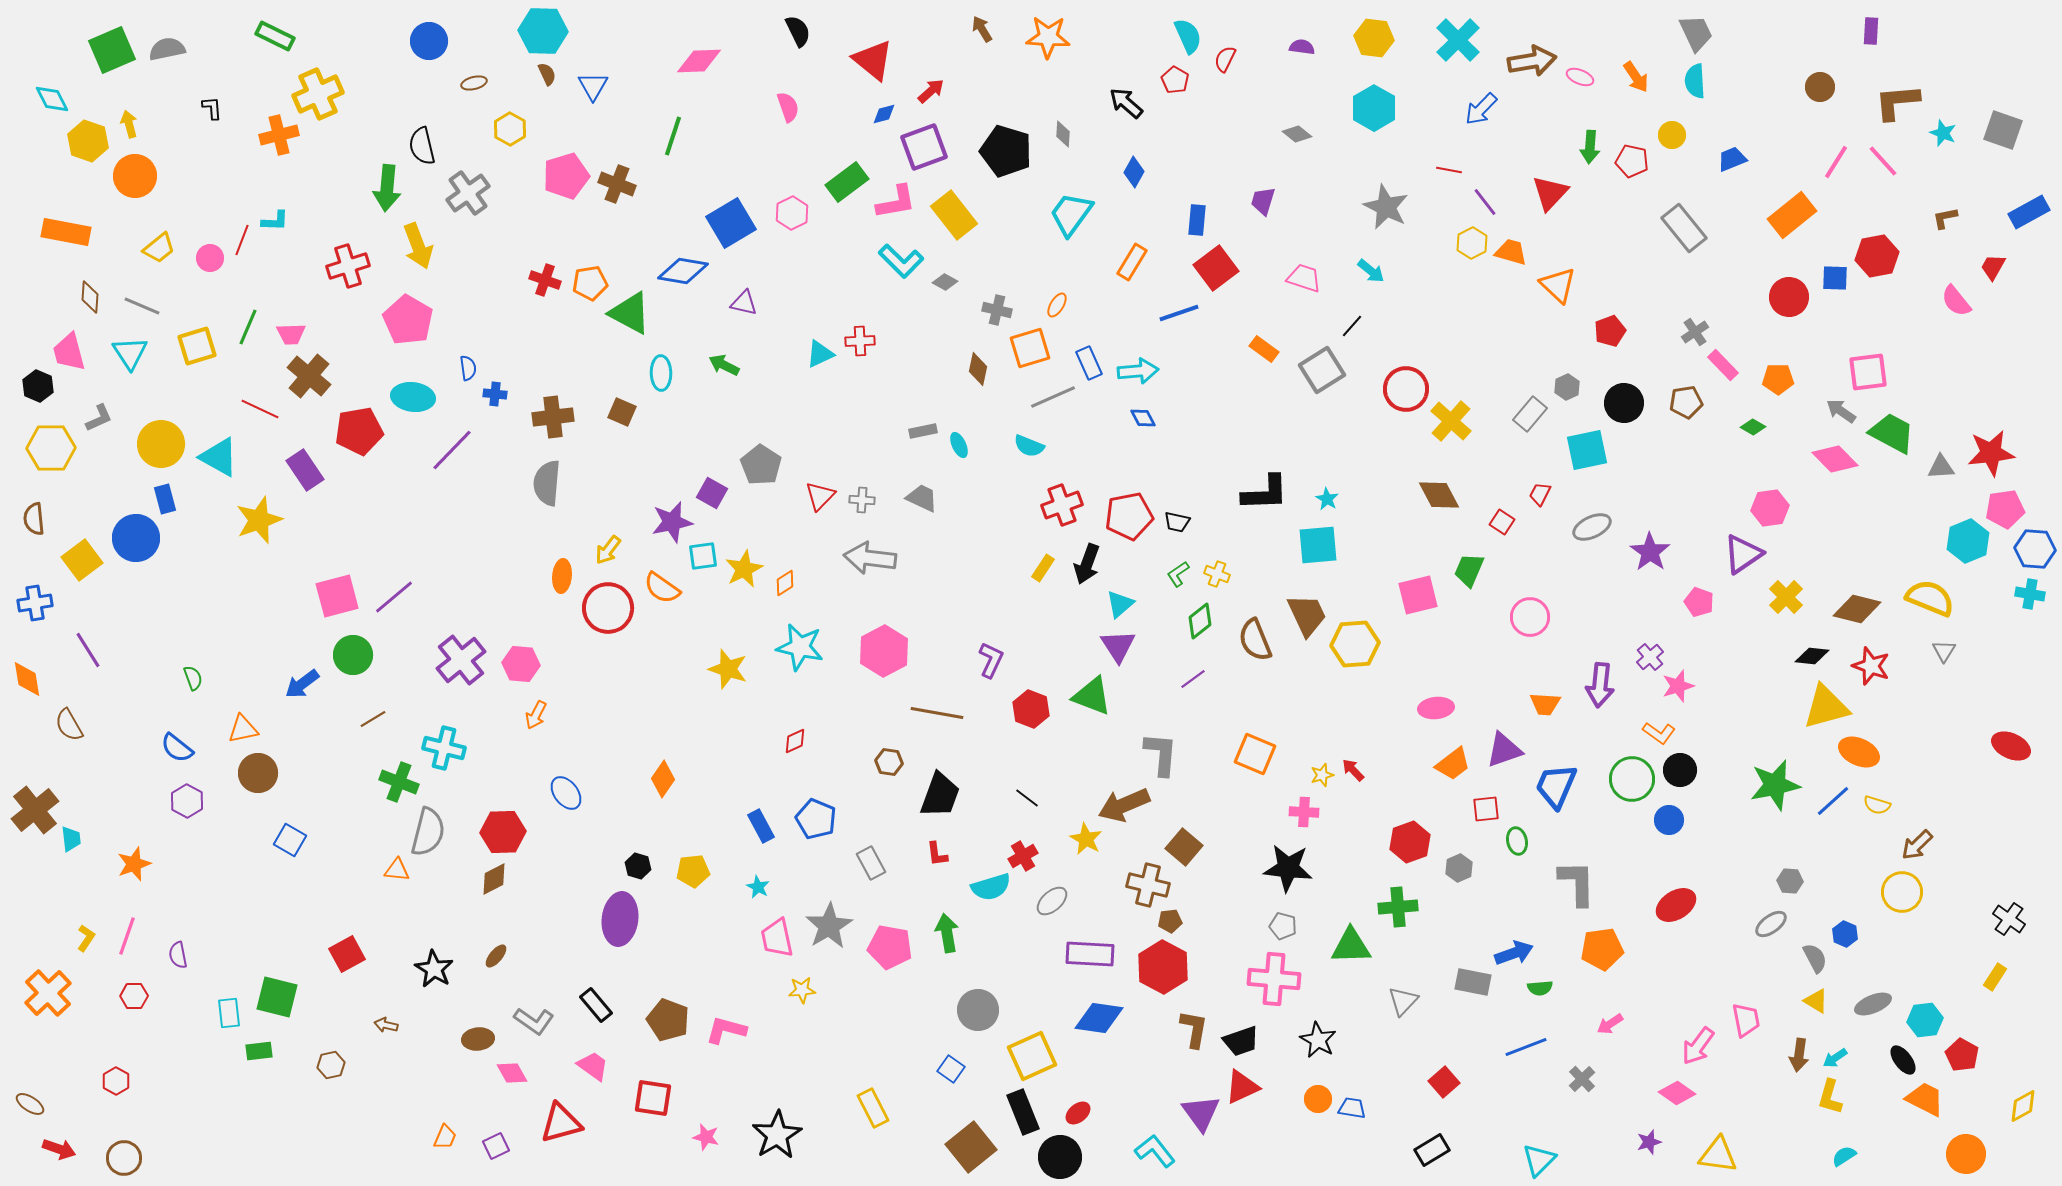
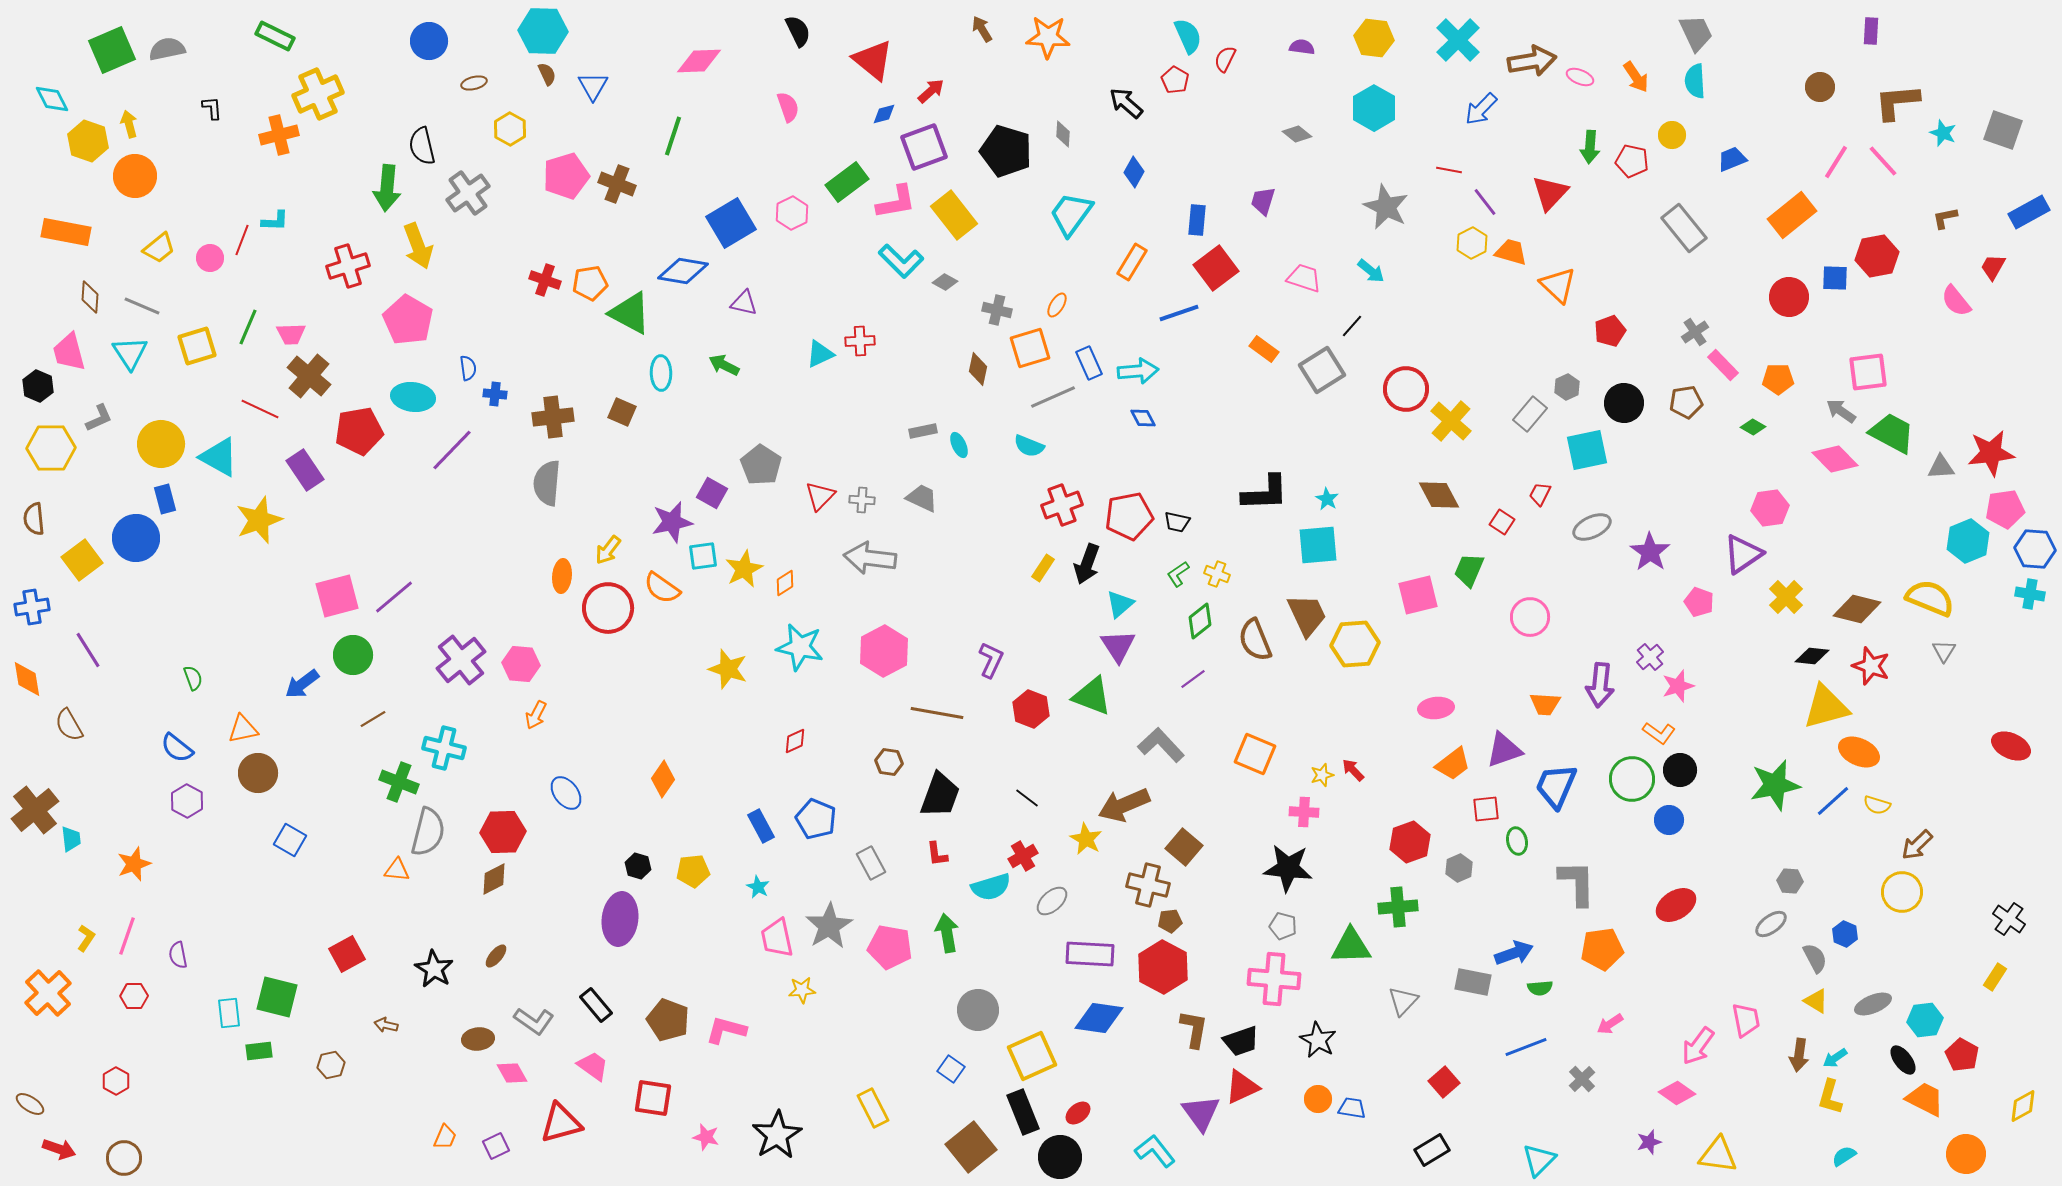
blue cross at (35, 603): moved 3 px left, 4 px down
gray L-shape at (1161, 754): moved 9 px up; rotated 48 degrees counterclockwise
